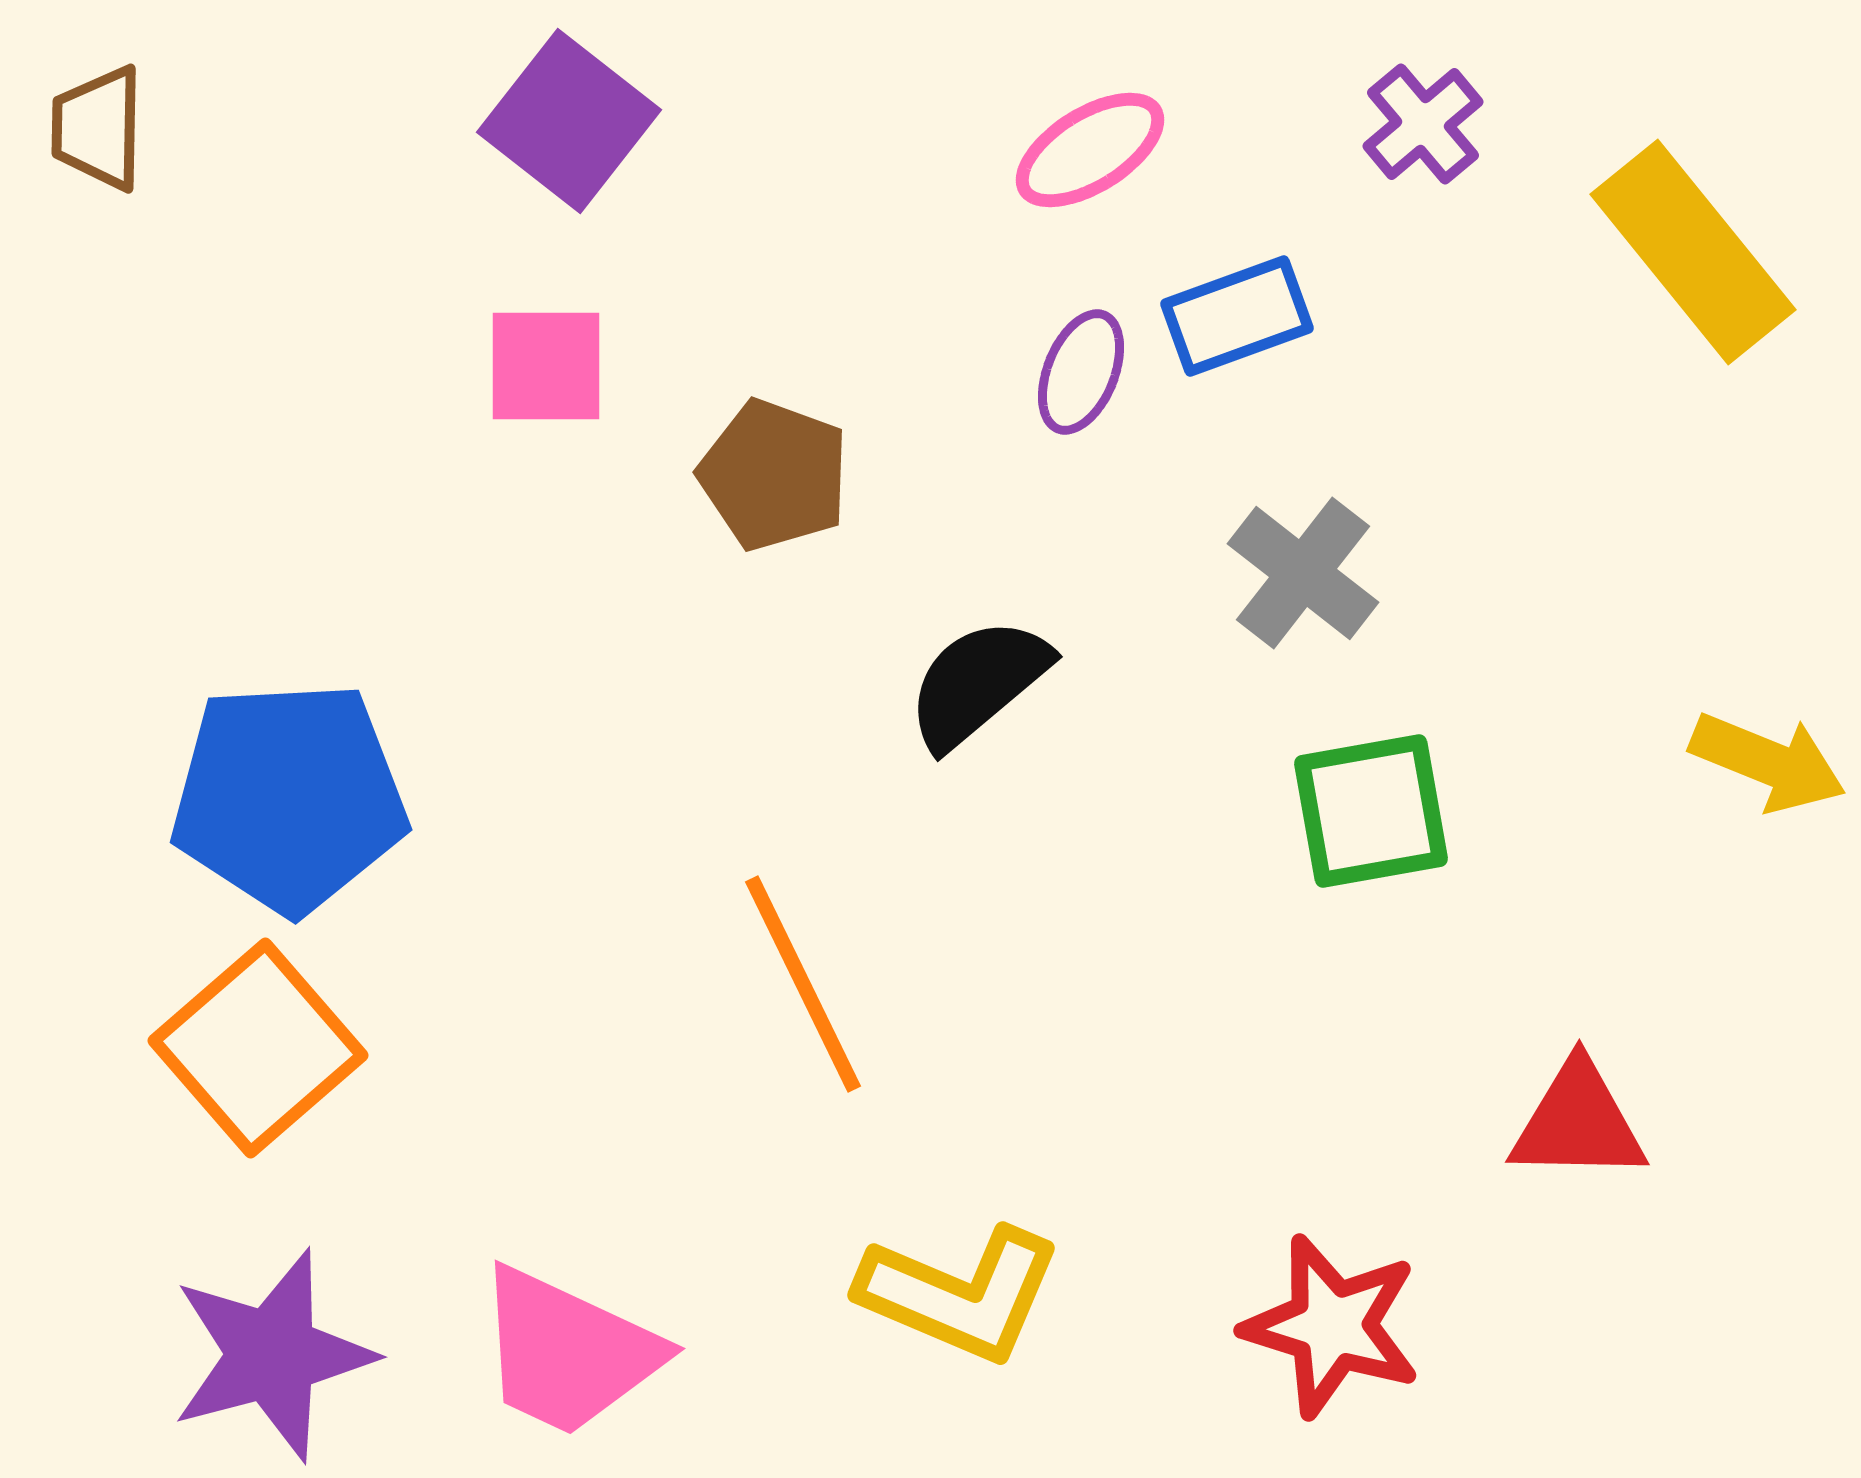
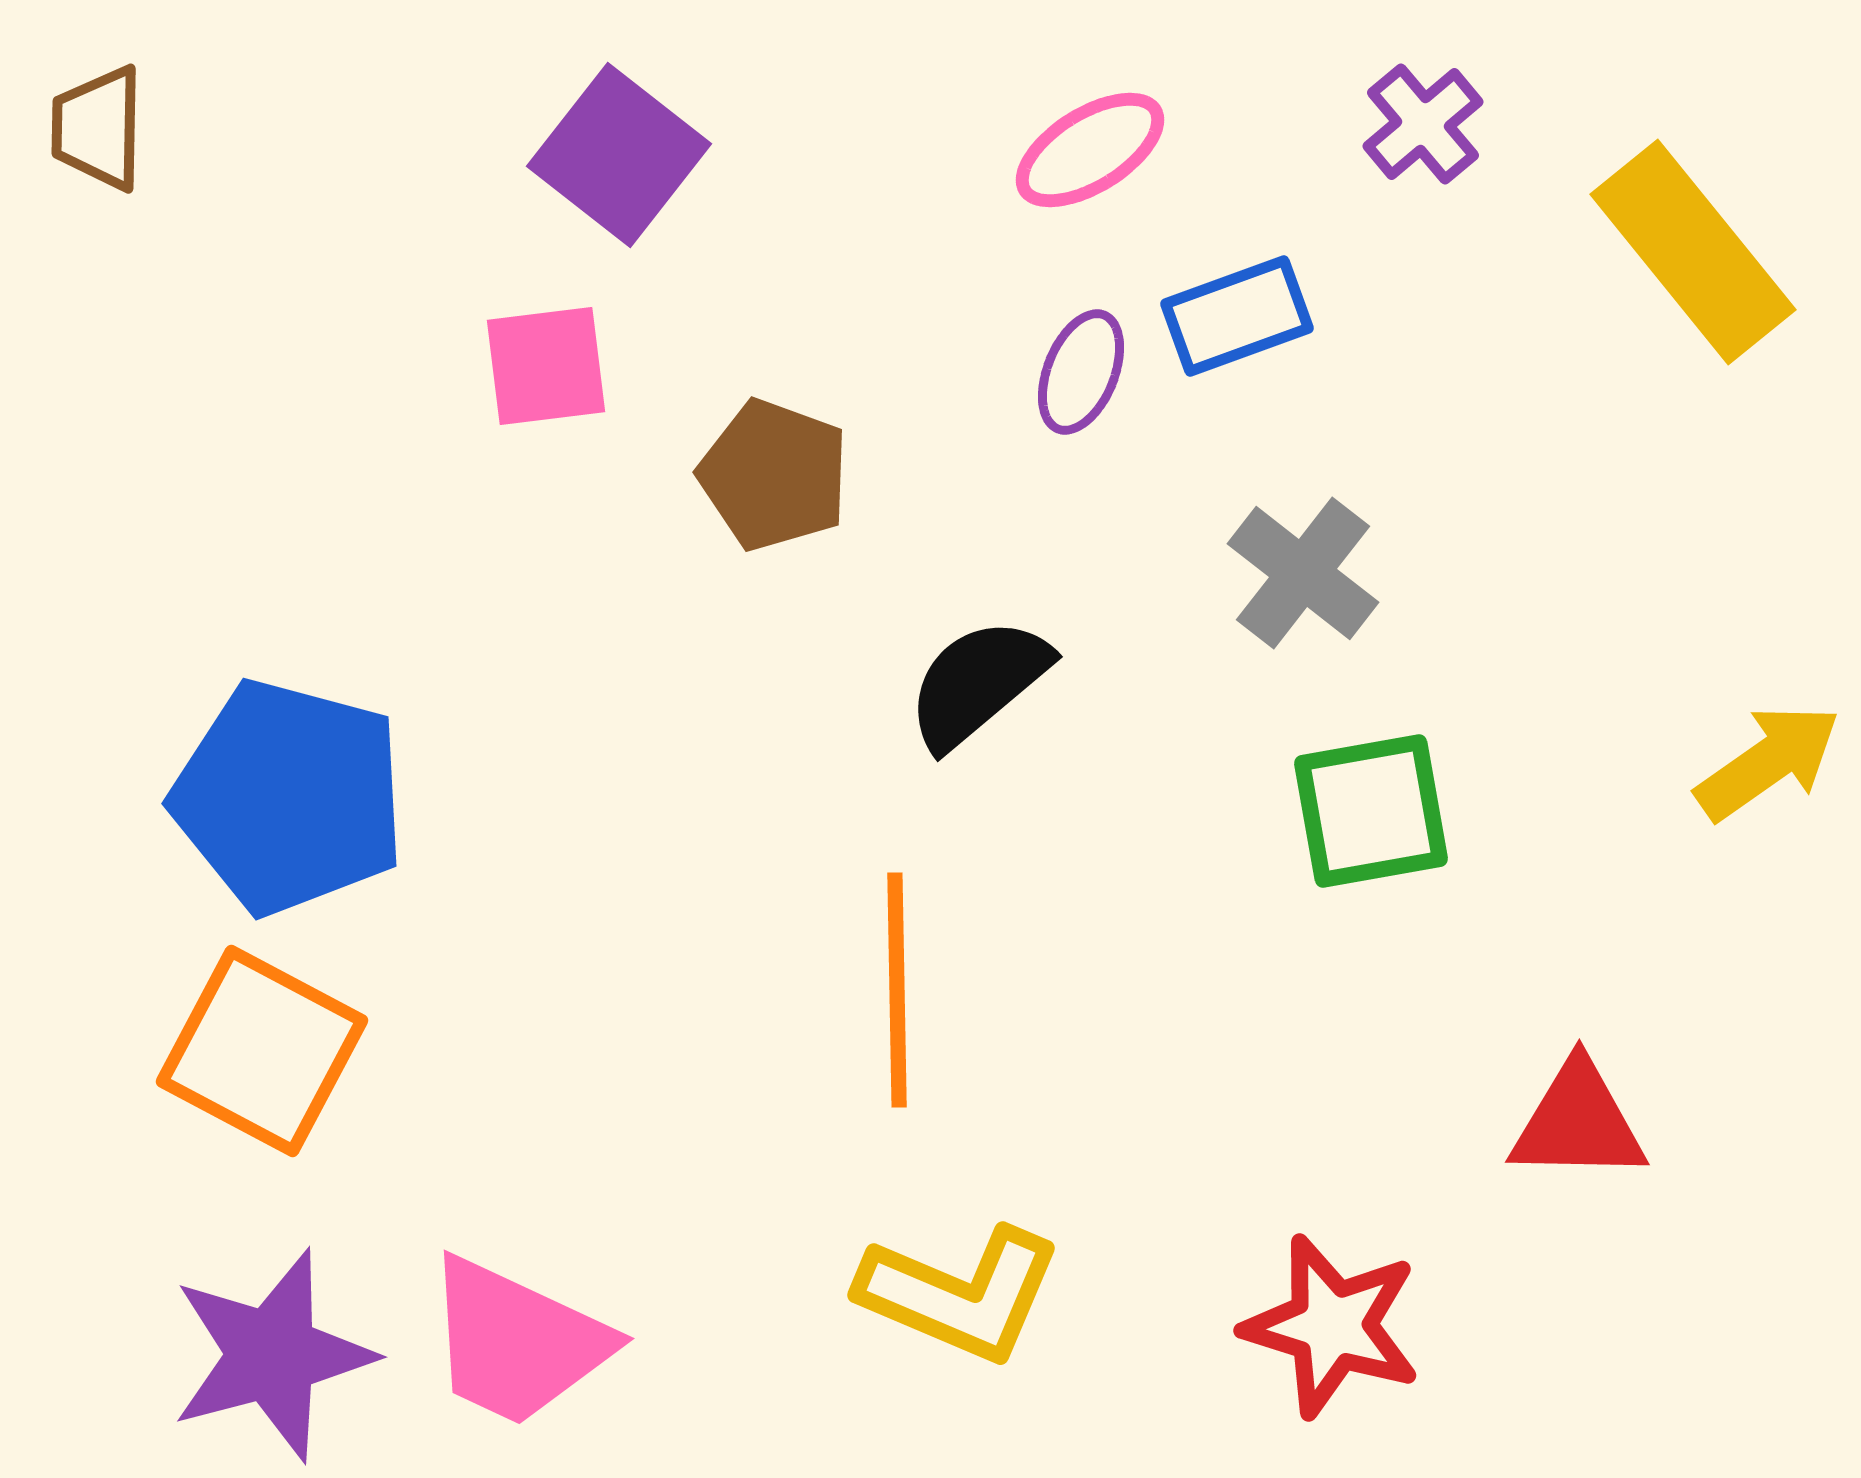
purple square: moved 50 px right, 34 px down
pink square: rotated 7 degrees counterclockwise
yellow arrow: rotated 57 degrees counterclockwise
blue pentagon: rotated 18 degrees clockwise
orange line: moved 94 px right, 6 px down; rotated 25 degrees clockwise
orange square: moved 4 px right, 3 px down; rotated 21 degrees counterclockwise
pink trapezoid: moved 51 px left, 10 px up
